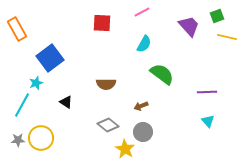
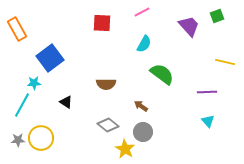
yellow line: moved 2 px left, 25 px down
cyan star: moved 2 px left; rotated 16 degrees clockwise
brown arrow: rotated 56 degrees clockwise
